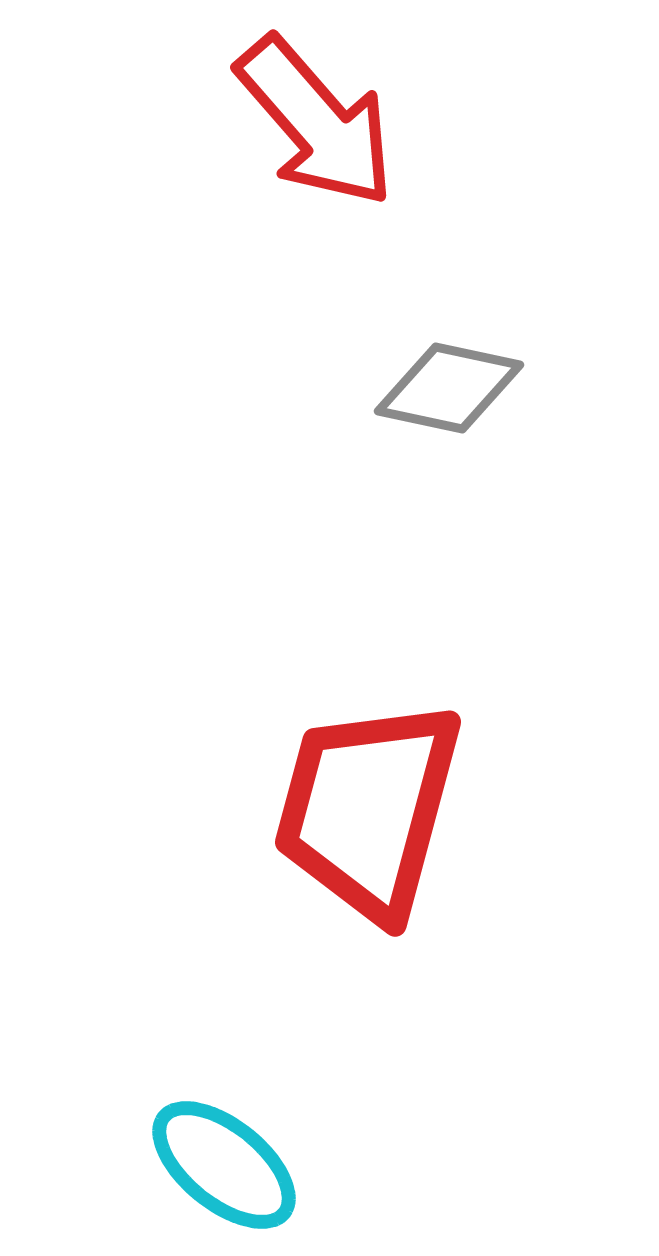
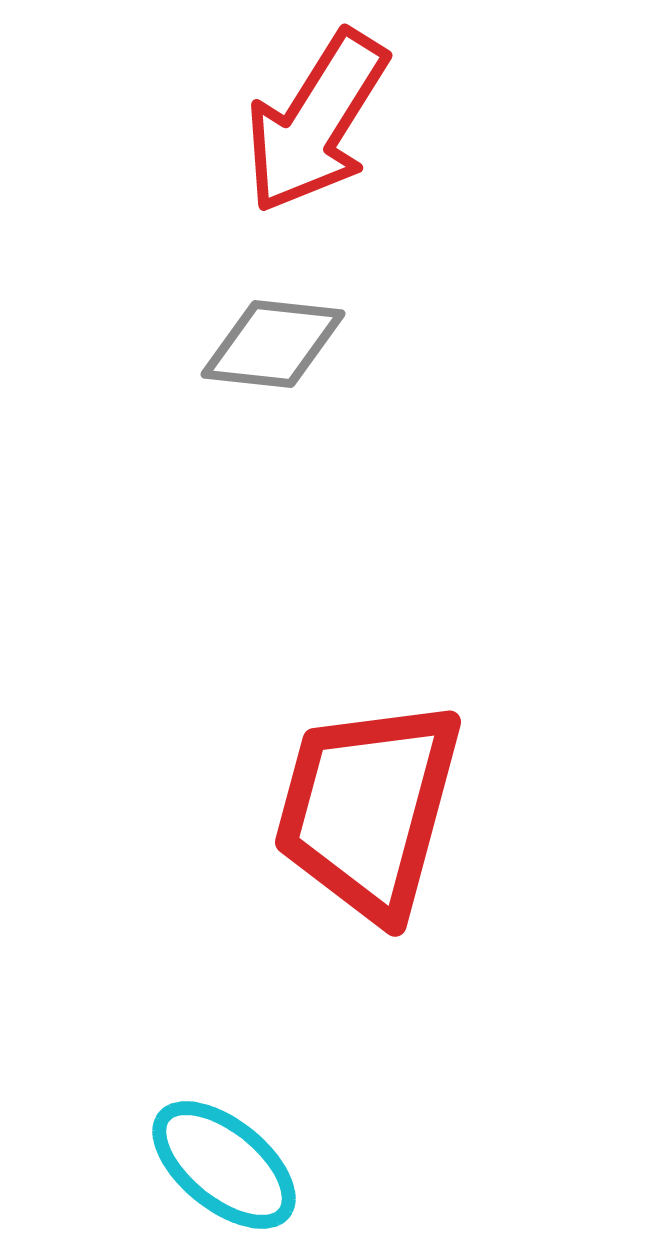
red arrow: rotated 73 degrees clockwise
gray diamond: moved 176 px left, 44 px up; rotated 6 degrees counterclockwise
